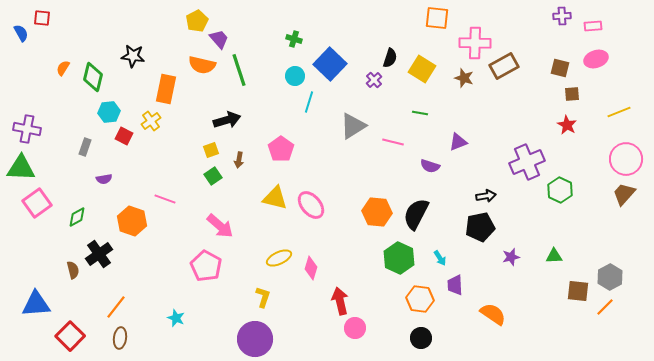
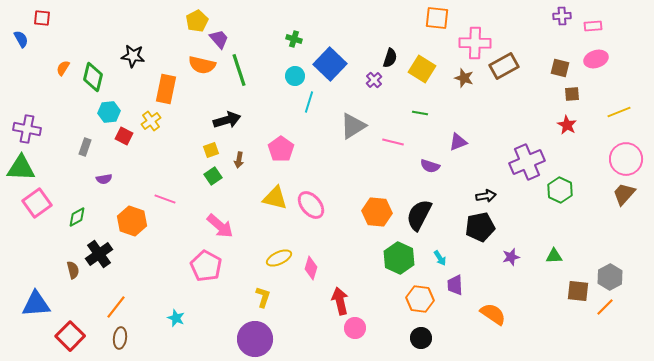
blue semicircle at (21, 33): moved 6 px down
black semicircle at (416, 214): moved 3 px right, 1 px down
